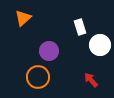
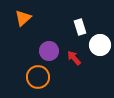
red arrow: moved 17 px left, 22 px up
